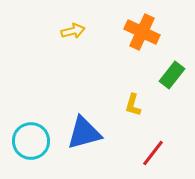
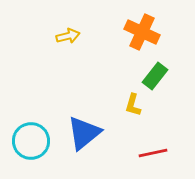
yellow arrow: moved 5 px left, 5 px down
green rectangle: moved 17 px left, 1 px down
blue triangle: rotated 24 degrees counterclockwise
red line: rotated 40 degrees clockwise
